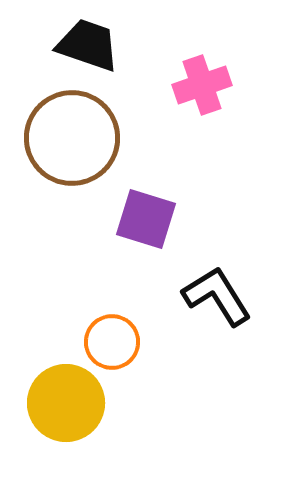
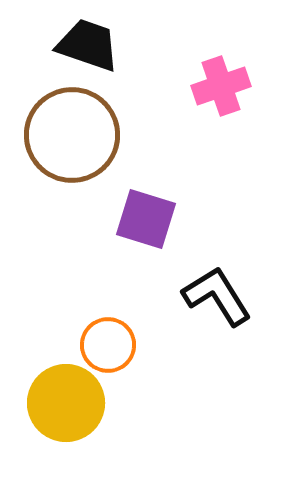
pink cross: moved 19 px right, 1 px down
brown circle: moved 3 px up
orange circle: moved 4 px left, 3 px down
